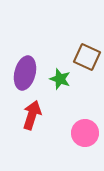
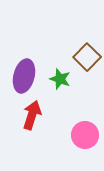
brown square: rotated 20 degrees clockwise
purple ellipse: moved 1 px left, 3 px down
pink circle: moved 2 px down
